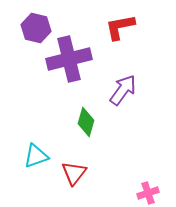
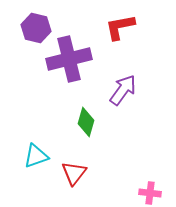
pink cross: moved 2 px right; rotated 25 degrees clockwise
